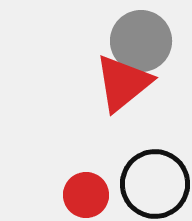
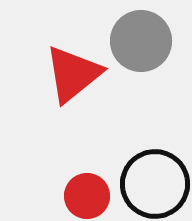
red triangle: moved 50 px left, 9 px up
red circle: moved 1 px right, 1 px down
